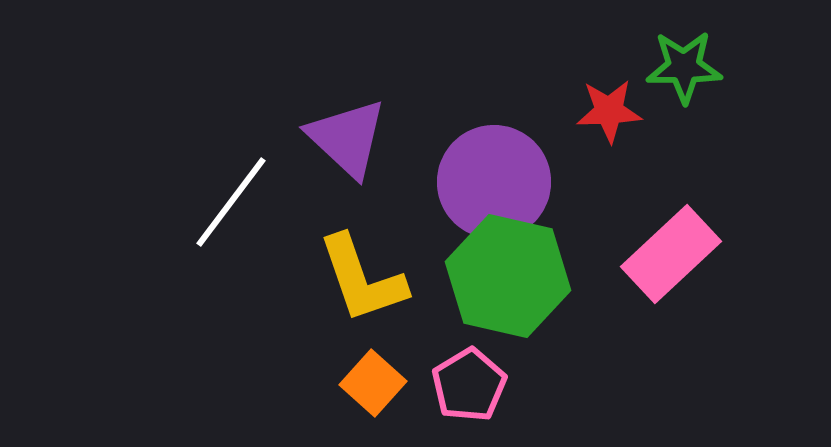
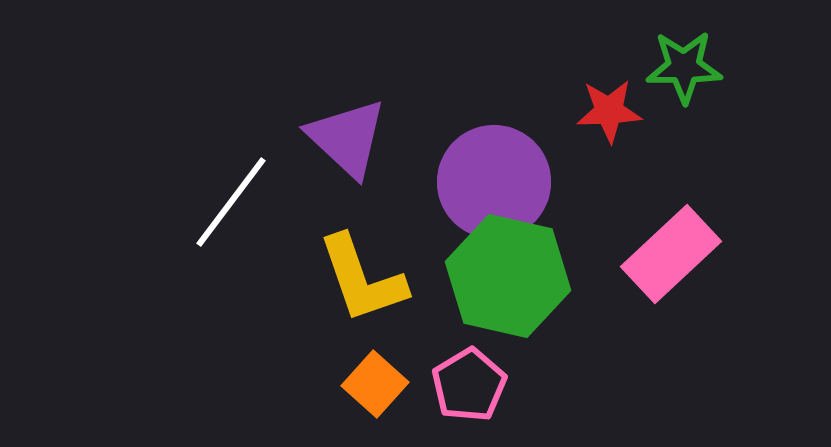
orange square: moved 2 px right, 1 px down
